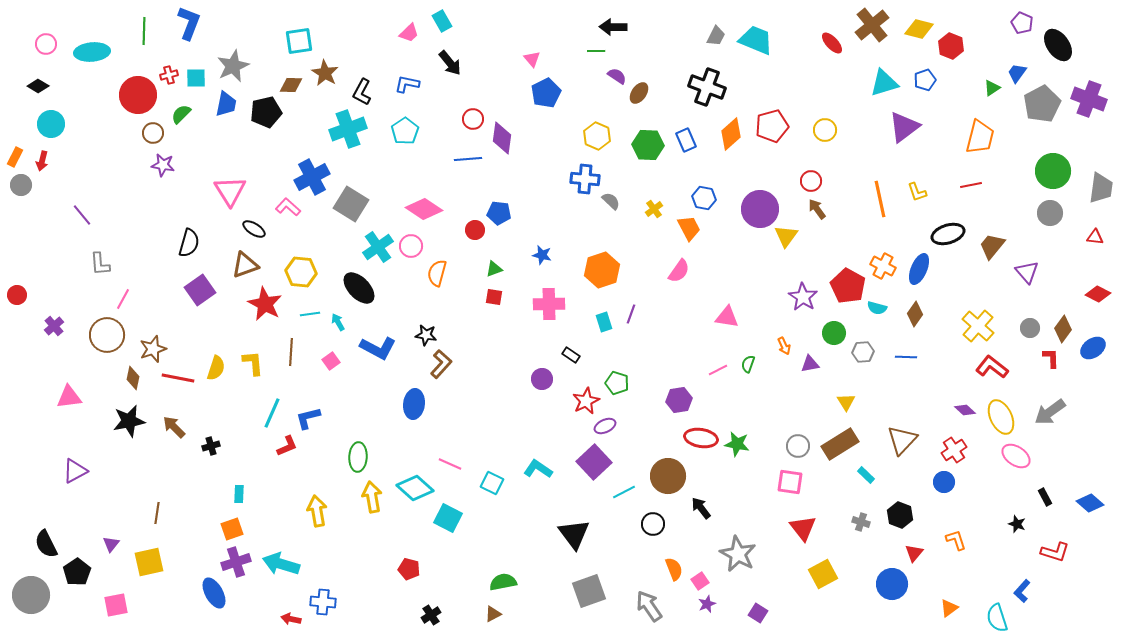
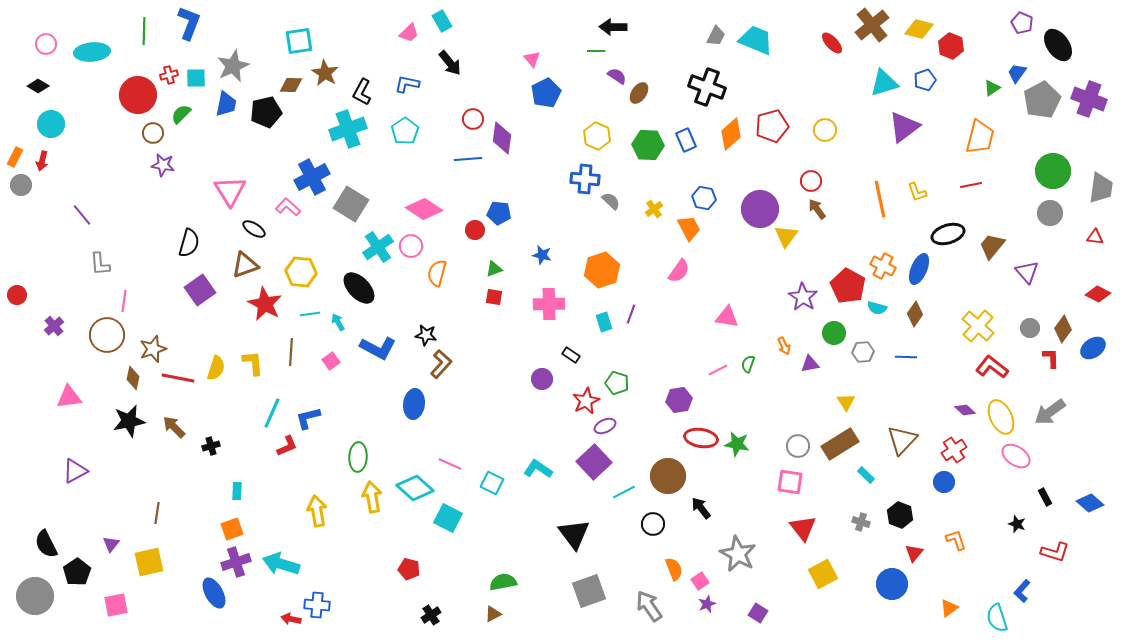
gray pentagon at (1042, 104): moved 4 px up
pink line at (123, 299): moved 1 px right, 2 px down; rotated 20 degrees counterclockwise
cyan rectangle at (239, 494): moved 2 px left, 3 px up
gray circle at (31, 595): moved 4 px right, 1 px down
blue cross at (323, 602): moved 6 px left, 3 px down
